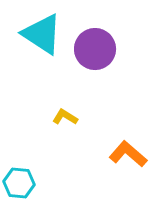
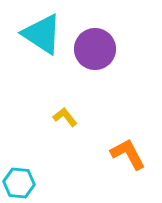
yellow L-shape: rotated 20 degrees clockwise
orange L-shape: rotated 21 degrees clockwise
